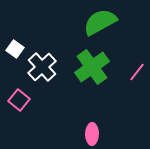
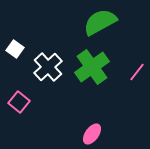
white cross: moved 6 px right
pink square: moved 2 px down
pink ellipse: rotated 35 degrees clockwise
